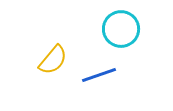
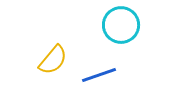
cyan circle: moved 4 px up
